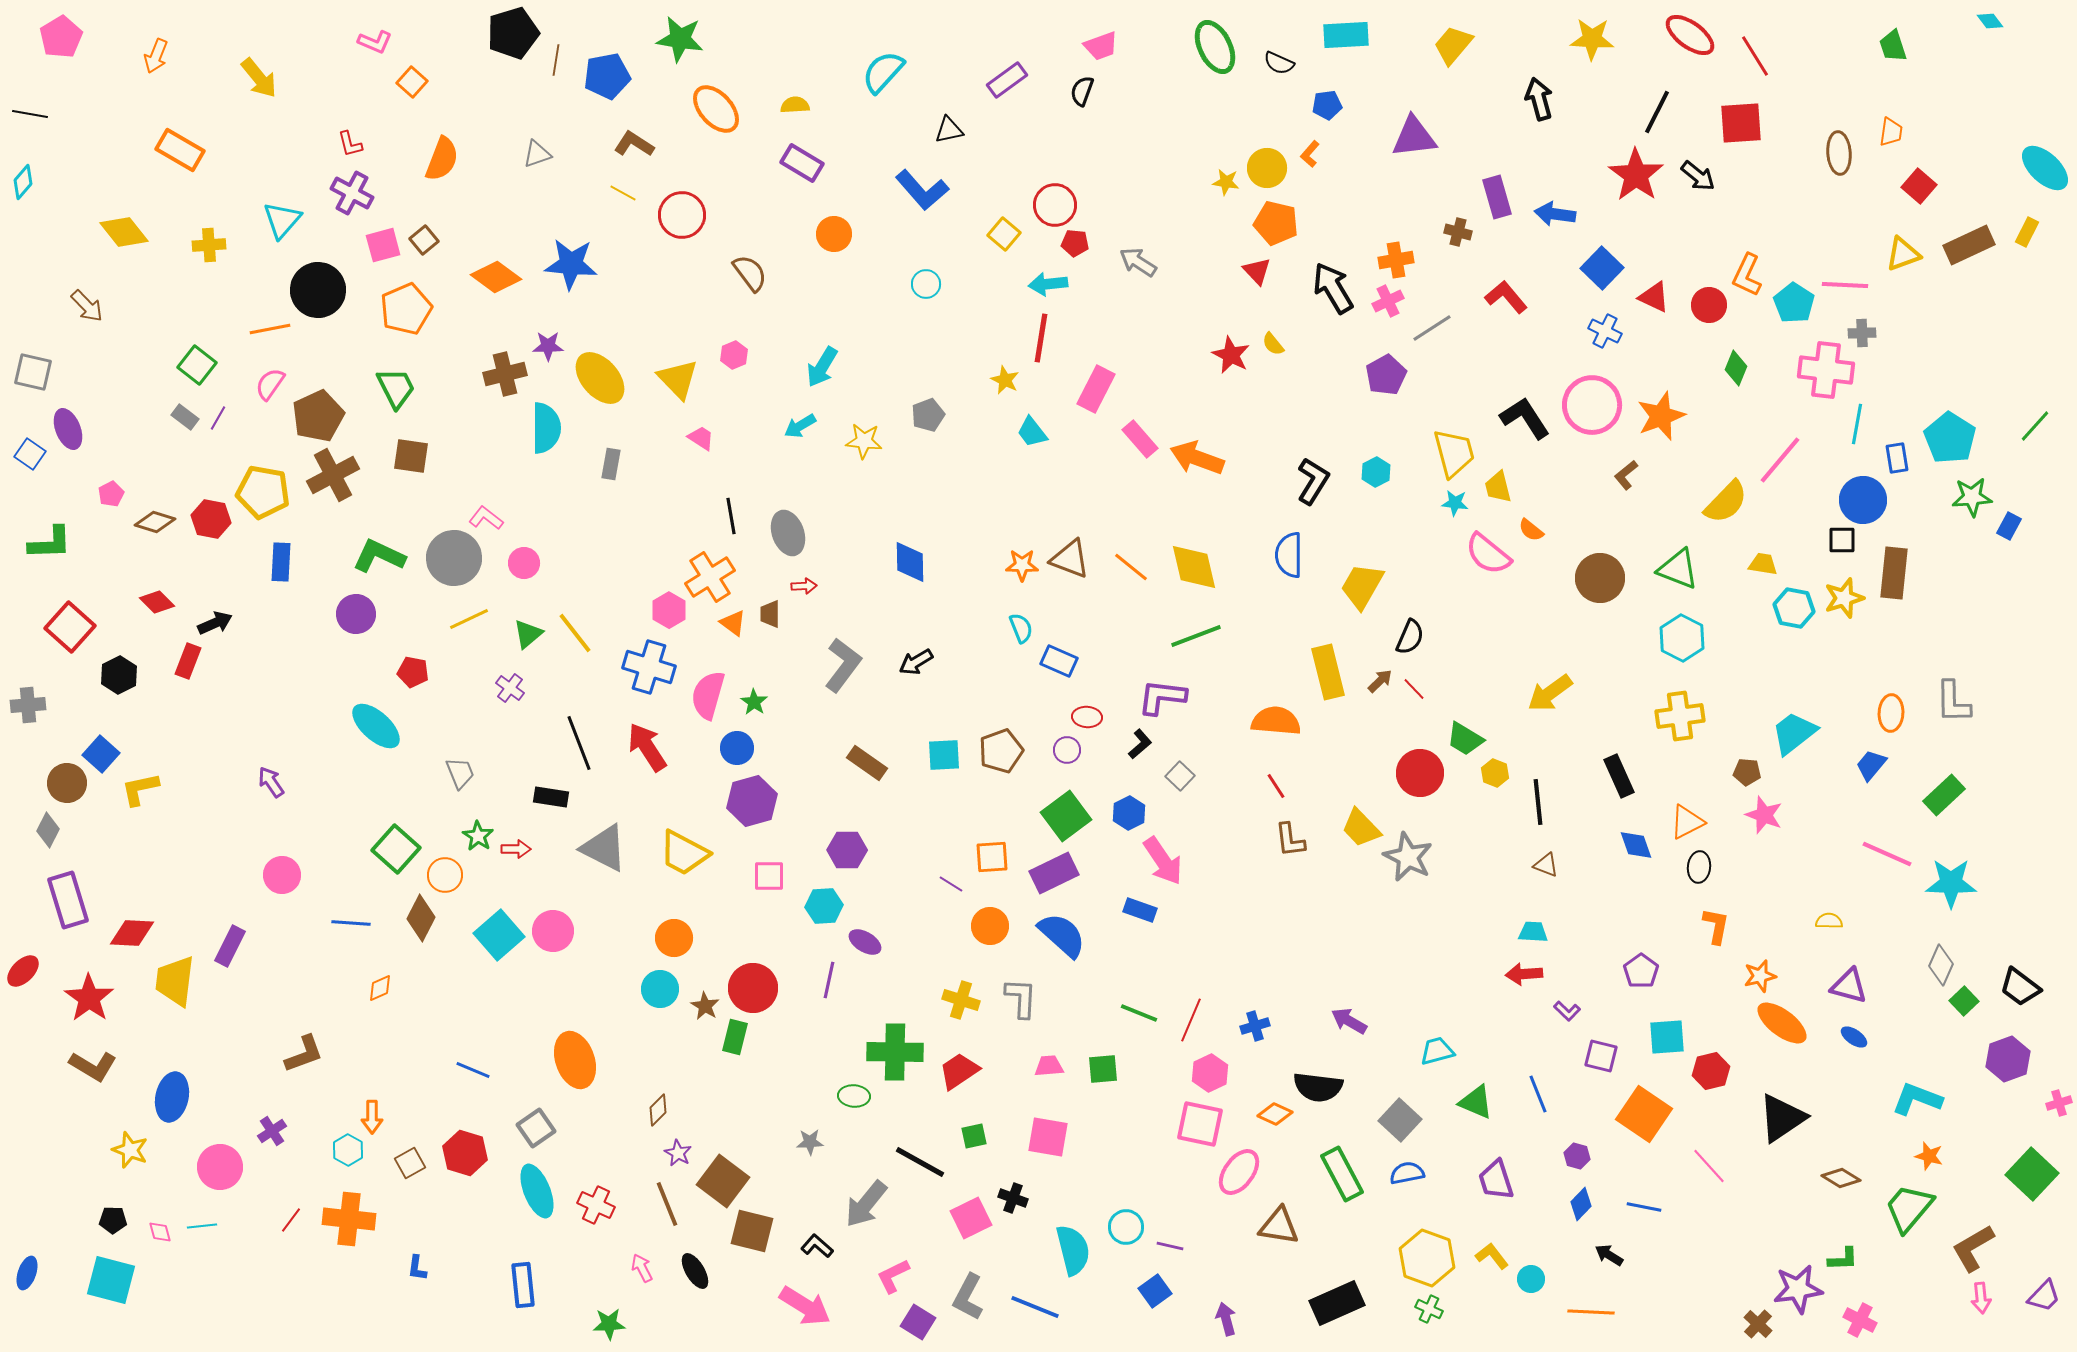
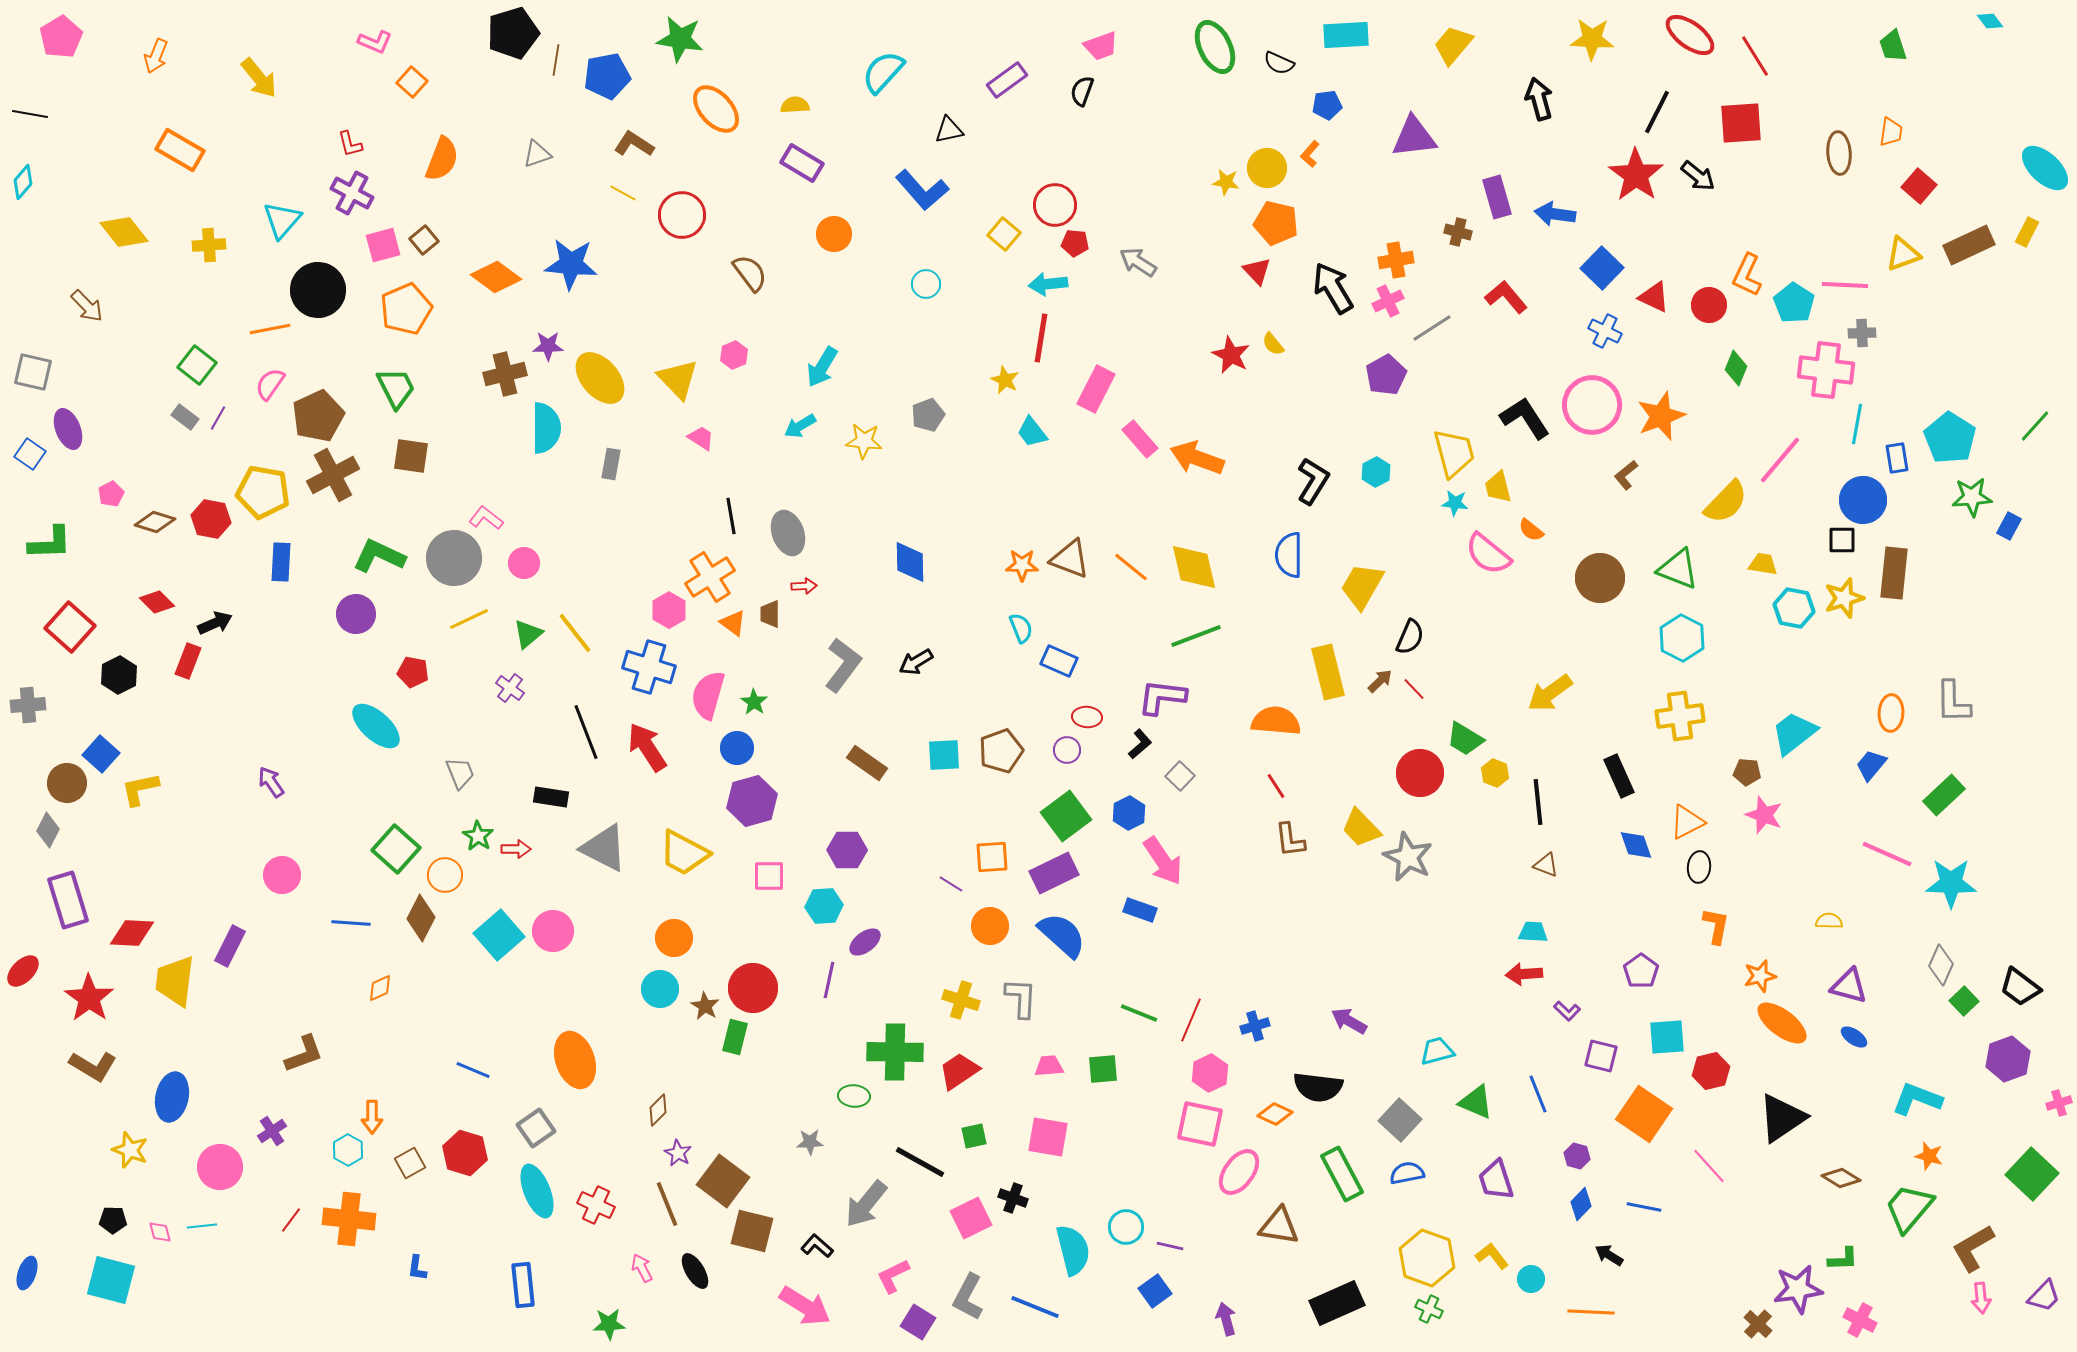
black line at (579, 743): moved 7 px right, 11 px up
purple ellipse at (865, 942): rotated 68 degrees counterclockwise
